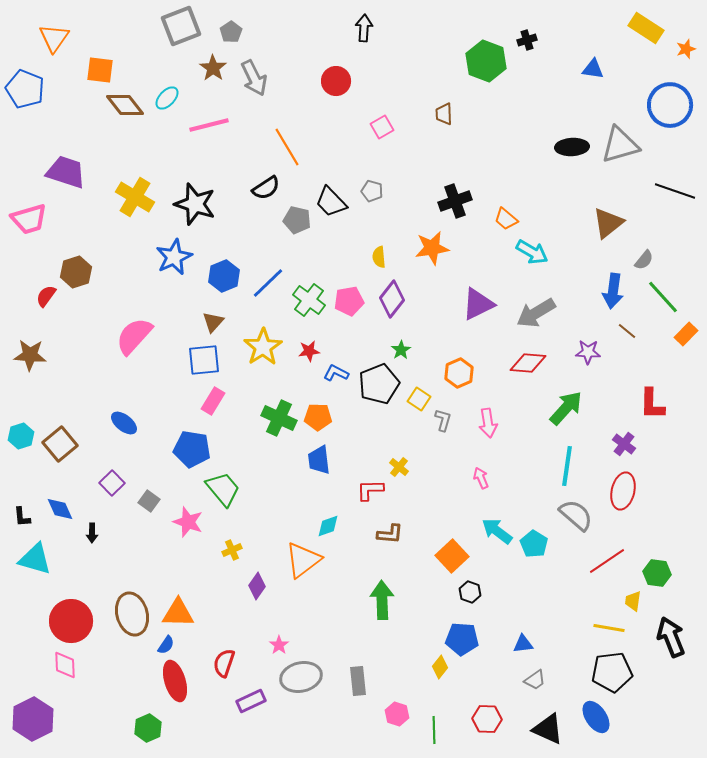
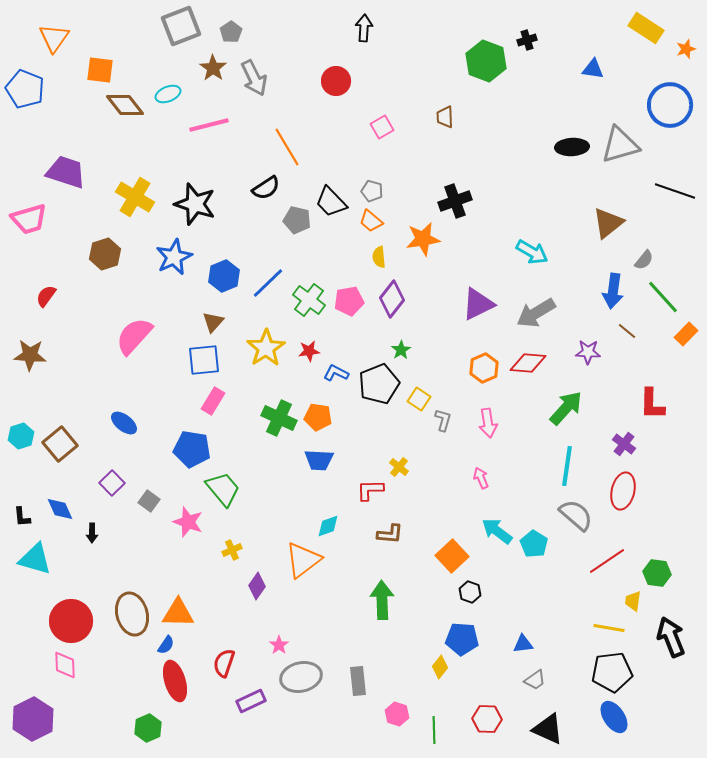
cyan ellipse at (167, 98): moved 1 px right, 4 px up; rotated 25 degrees clockwise
brown trapezoid at (444, 114): moved 1 px right, 3 px down
orange trapezoid at (506, 219): moved 135 px left, 2 px down
orange star at (432, 248): moved 9 px left, 9 px up
brown hexagon at (76, 272): moved 29 px right, 18 px up
yellow star at (263, 347): moved 3 px right, 1 px down
orange hexagon at (459, 373): moved 25 px right, 5 px up
orange pentagon at (318, 417): rotated 8 degrees clockwise
blue trapezoid at (319, 460): rotated 80 degrees counterclockwise
blue ellipse at (596, 717): moved 18 px right
